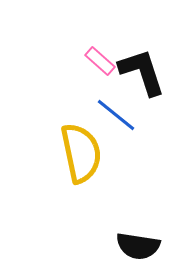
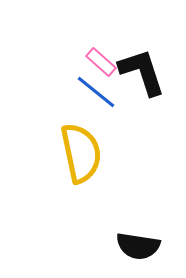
pink rectangle: moved 1 px right, 1 px down
blue line: moved 20 px left, 23 px up
